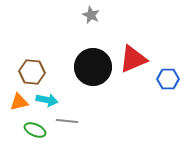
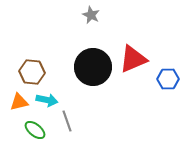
gray line: rotated 65 degrees clockwise
green ellipse: rotated 15 degrees clockwise
